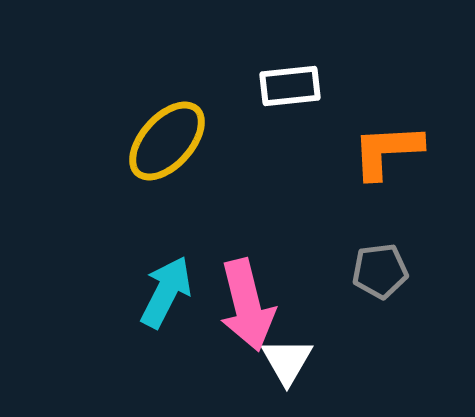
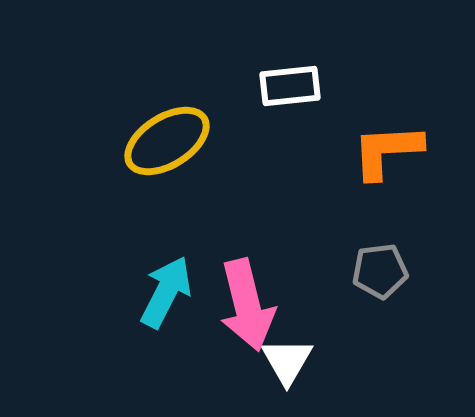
yellow ellipse: rotated 16 degrees clockwise
